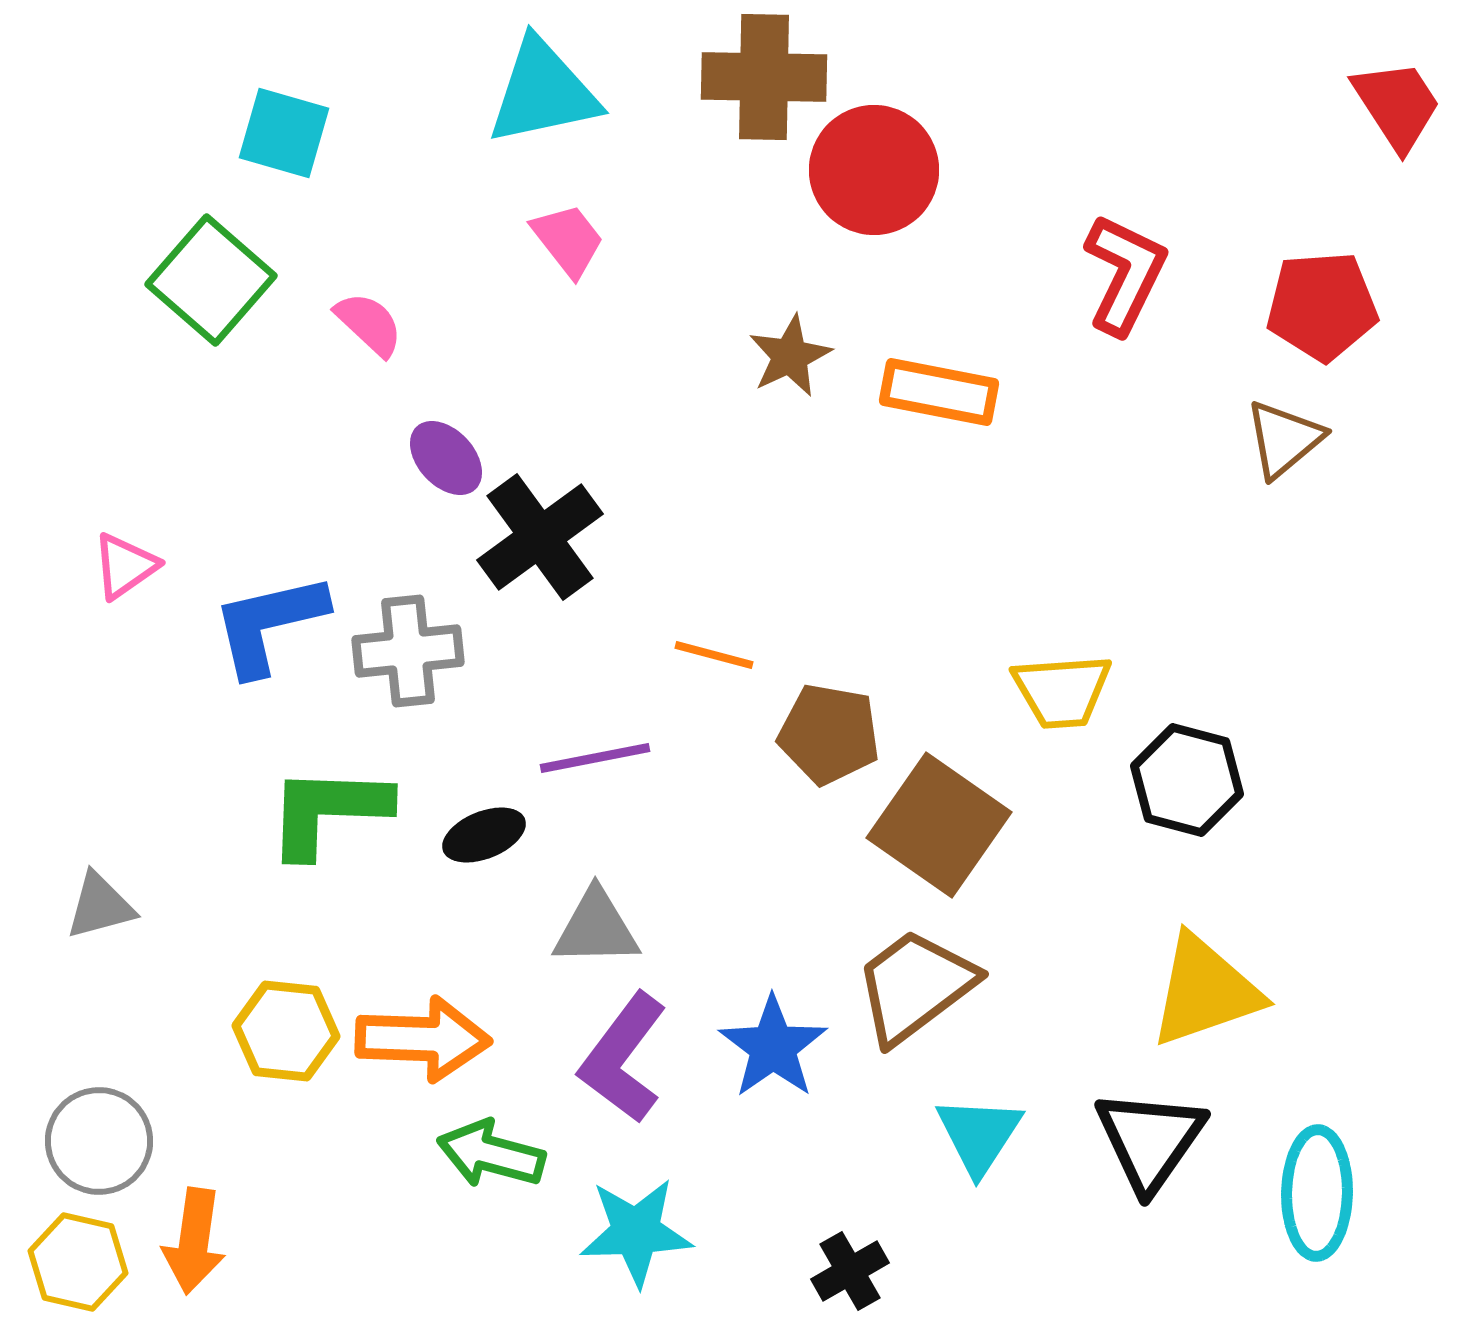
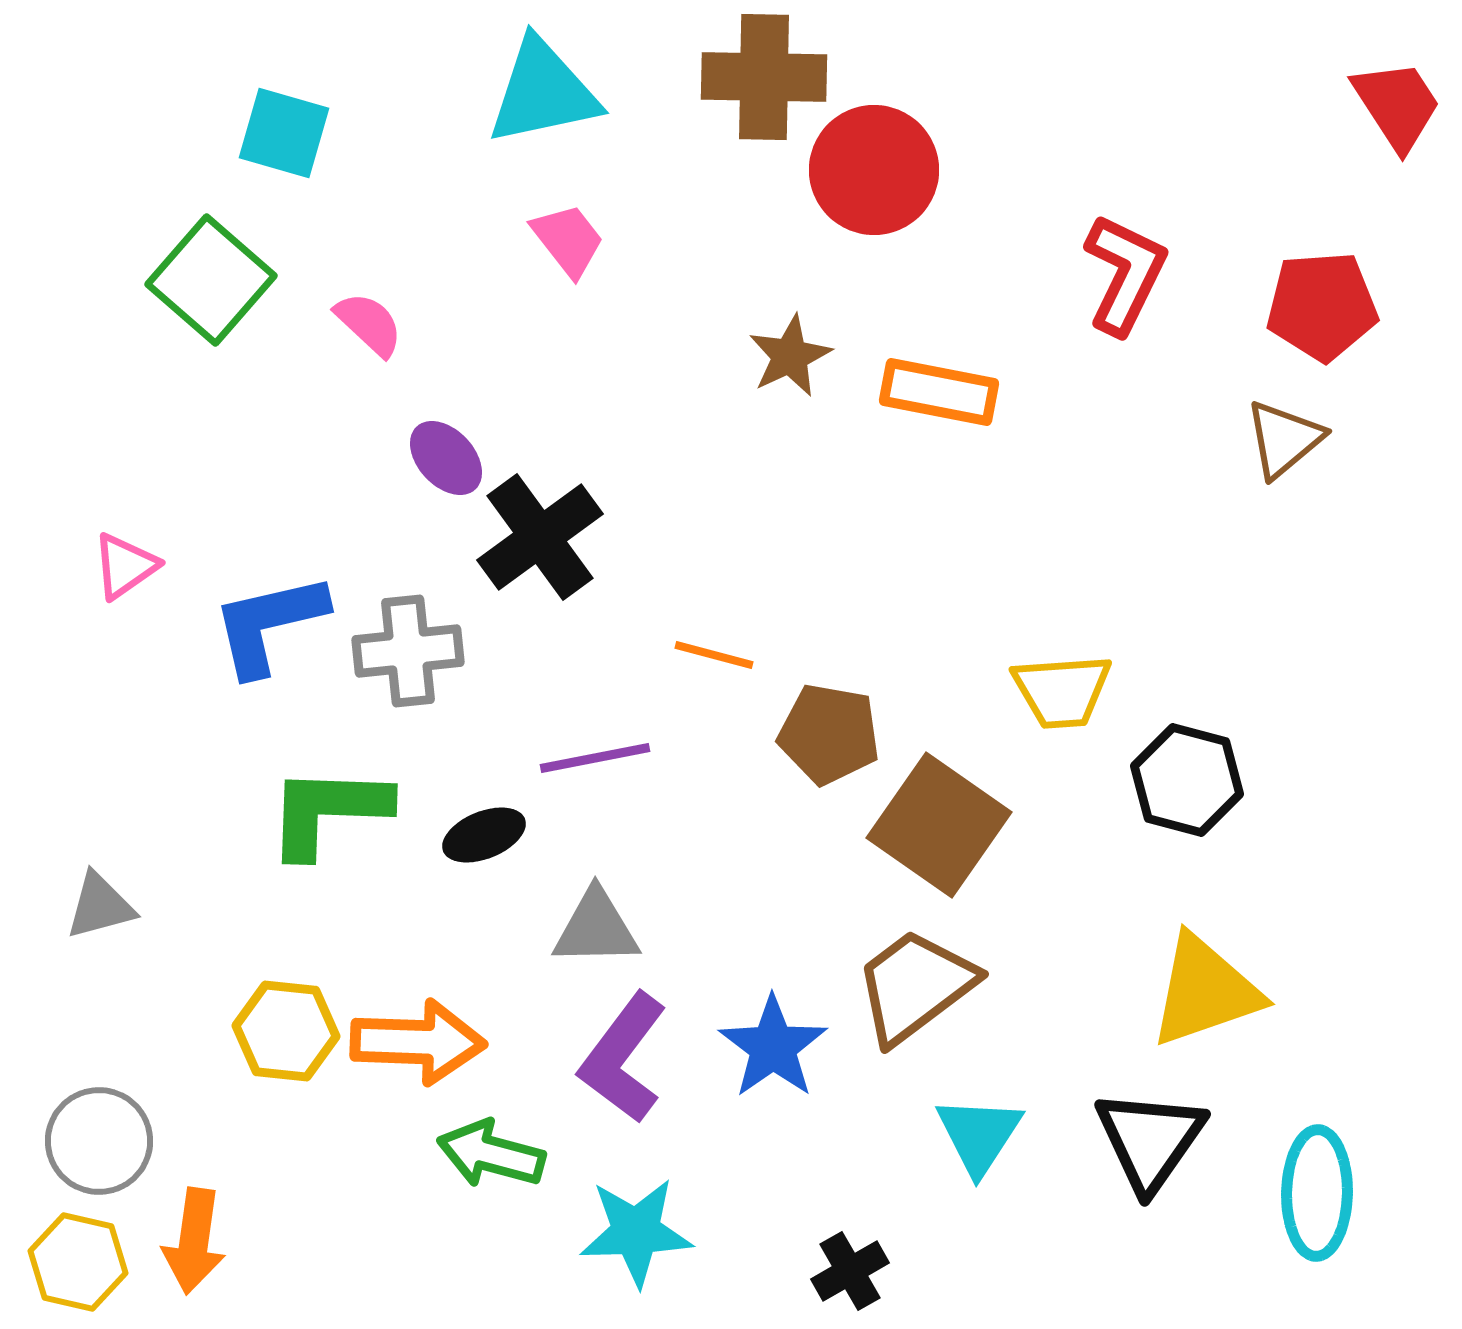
orange arrow at (423, 1039): moved 5 px left, 3 px down
